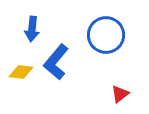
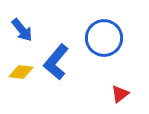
blue arrow: moved 10 px left, 1 px down; rotated 45 degrees counterclockwise
blue circle: moved 2 px left, 3 px down
